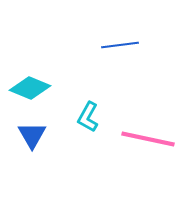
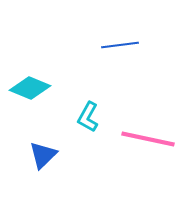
blue triangle: moved 11 px right, 20 px down; rotated 16 degrees clockwise
